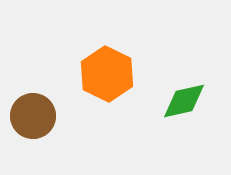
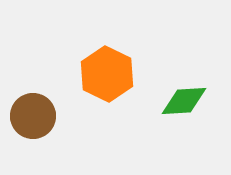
green diamond: rotated 9 degrees clockwise
